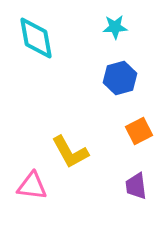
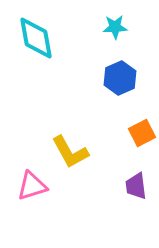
blue hexagon: rotated 8 degrees counterclockwise
orange square: moved 3 px right, 2 px down
pink triangle: rotated 24 degrees counterclockwise
